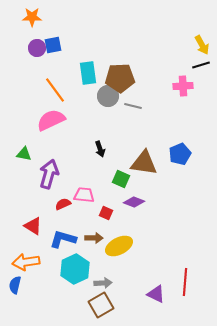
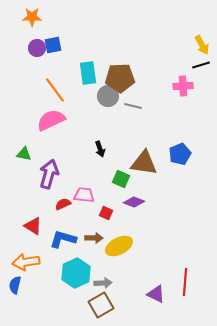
cyan hexagon: moved 1 px right, 4 px down
